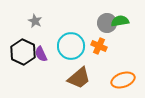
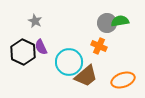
cyan circle: moved 2 px left, 16 px down
purple semicircle: moved 7 px up
brown trapezoid: moved 7 px right, 2 px up
